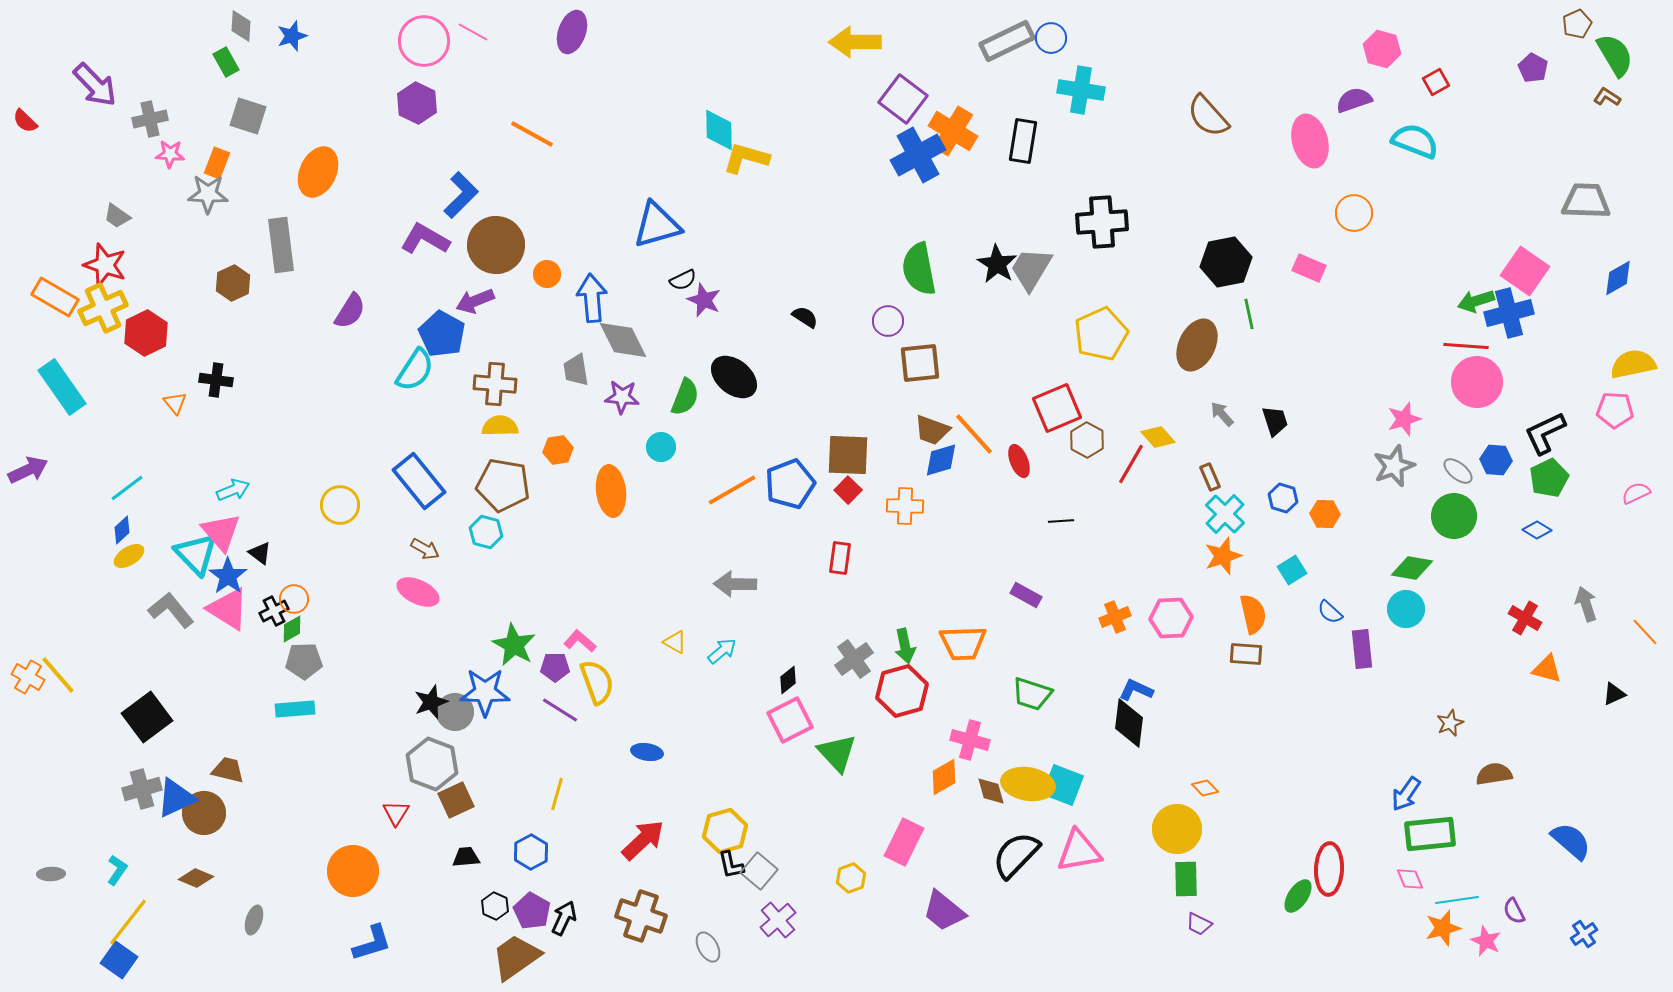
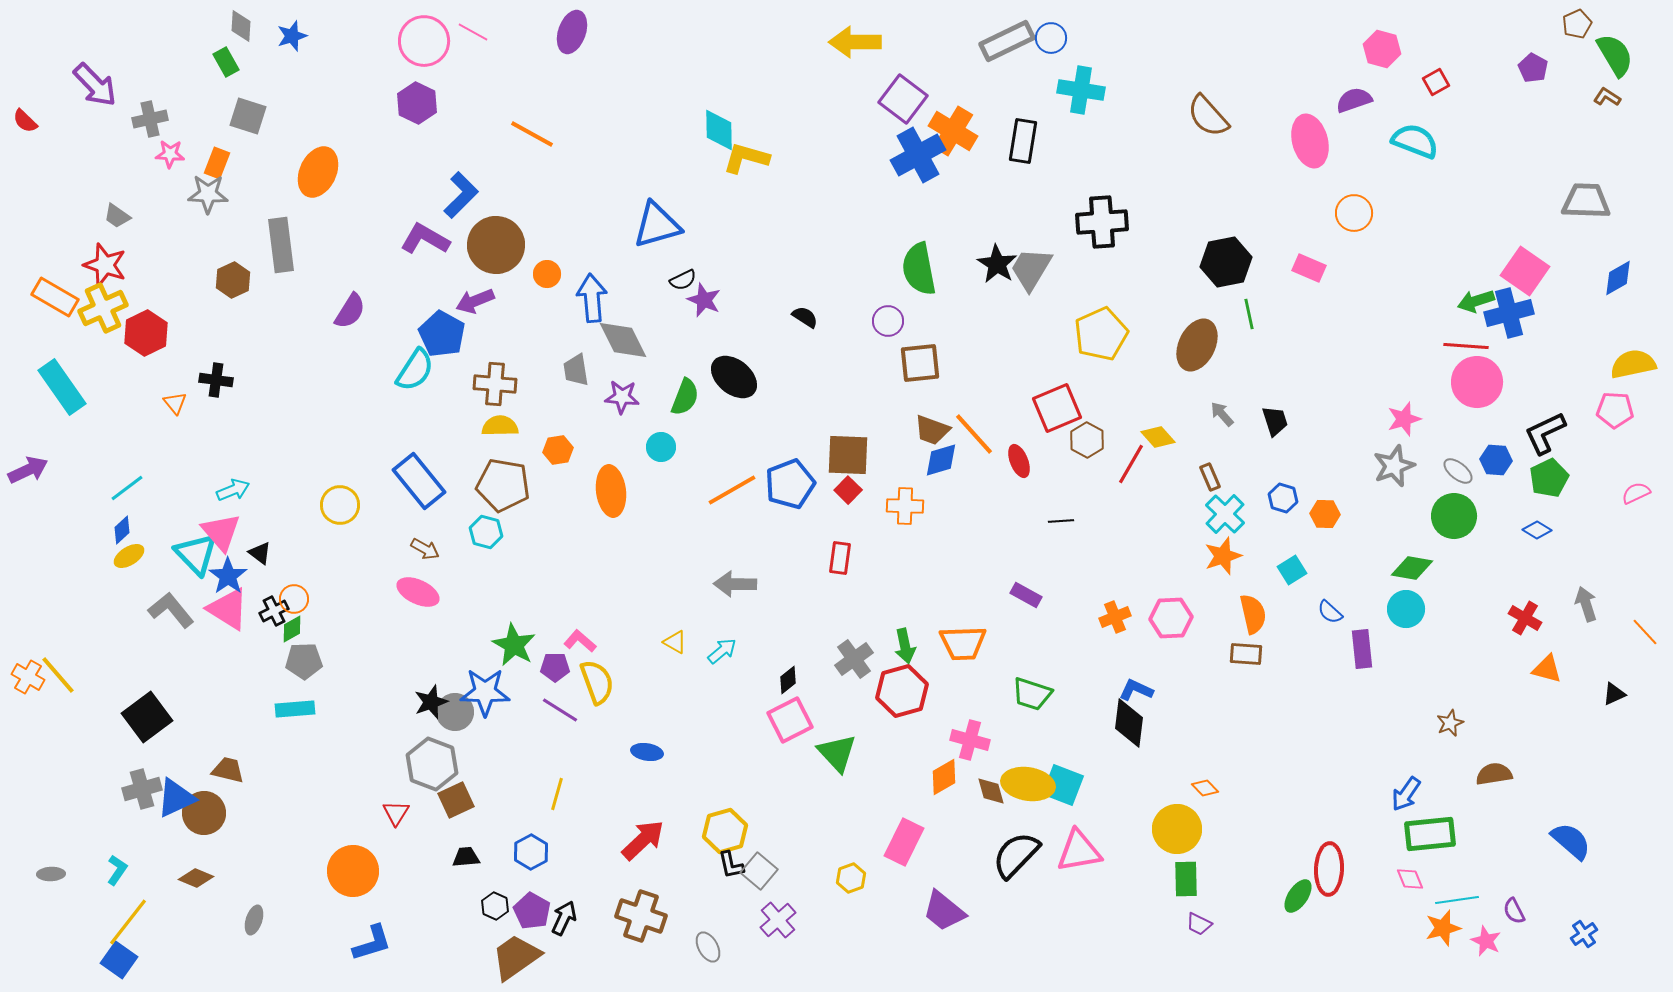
brown hexagon at (233, 283): moved 3 px up
